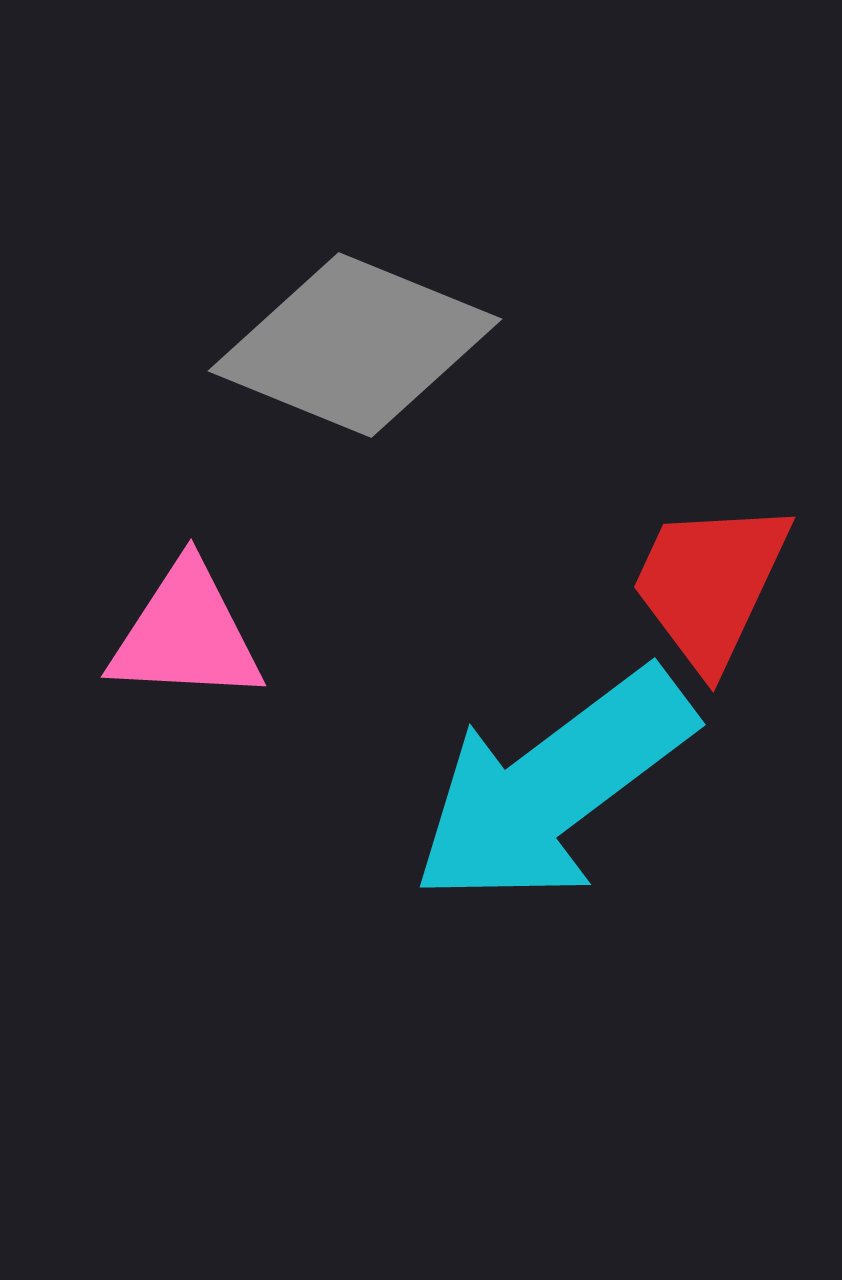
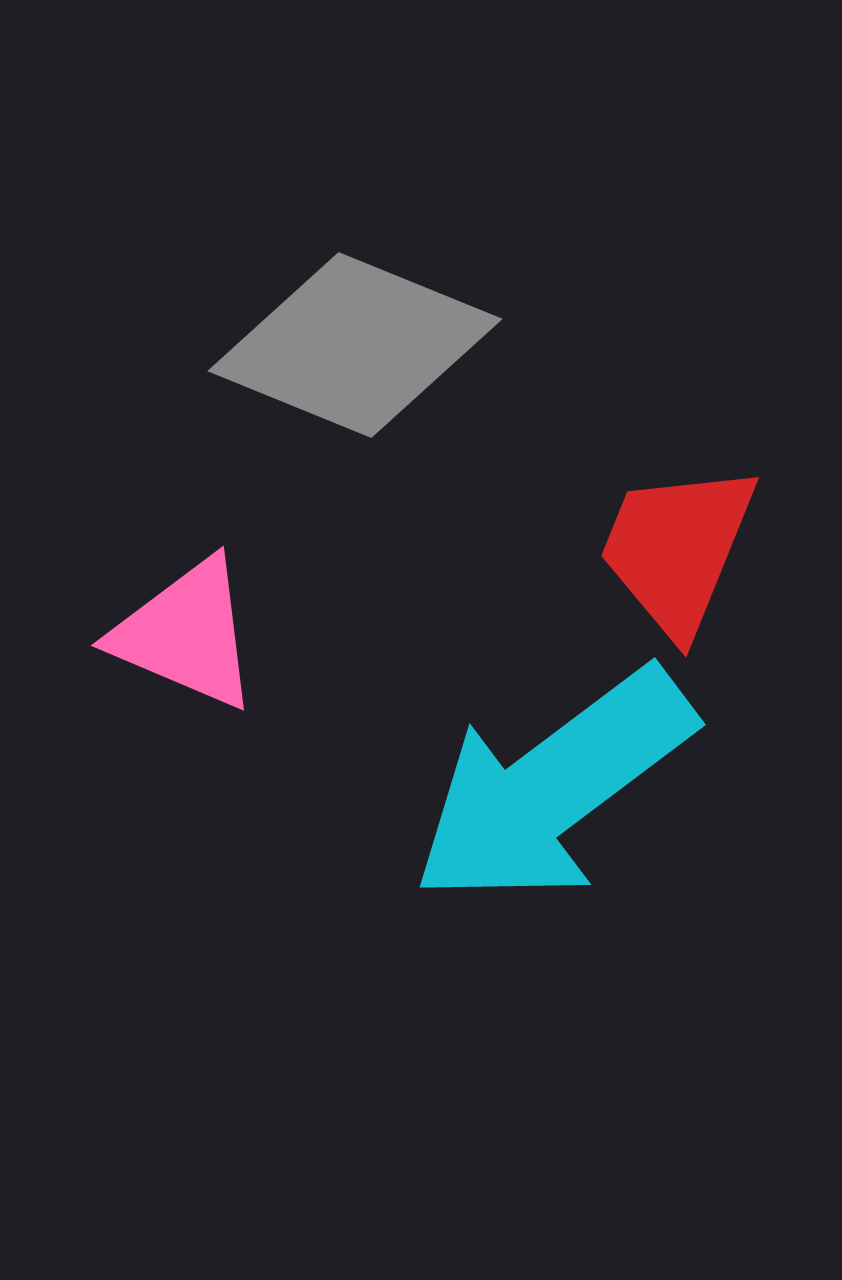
red trapezoid: moved 33 px left, 35 px up; rotated 3 degrees counterclockwise
pink triangle: rotated 20 degrees clockwise
